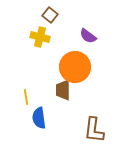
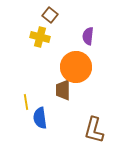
purple semicircle: rotated 60 degrees clockwise
orange circle: moved 1 px right
yellow line: moved 5 px down
blue semicircle: moved 1 px right
brown L-shape: rotated 8 degrees clockwise
